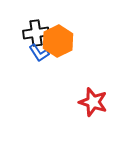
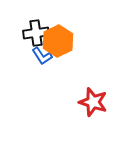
blue L-shape: moved 3 px right, 3 px down
